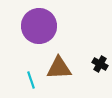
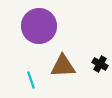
brown triangle: moved 4 px right, 2 px up
